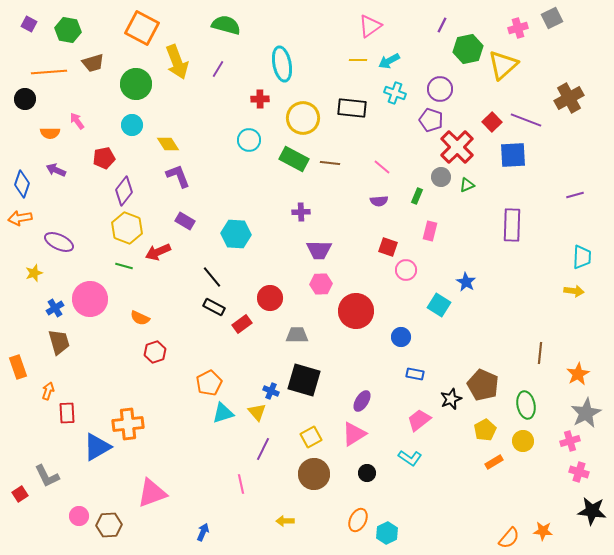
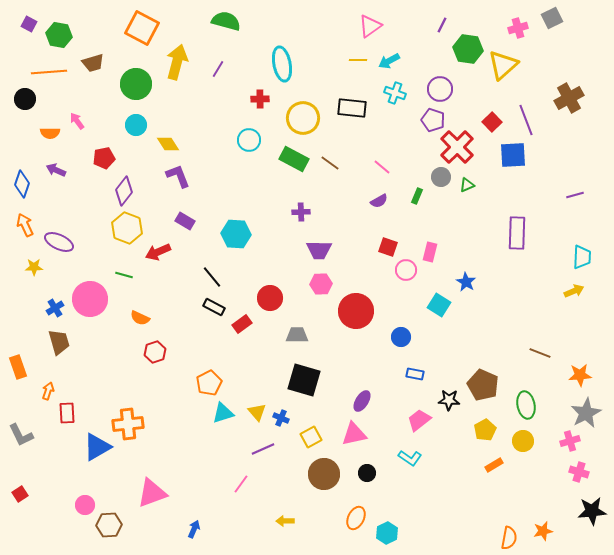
green semicircle at (226, 25): moved 4 px up
green hexagon at (68, 30): moved 9 px left, 5 px down
green hexagon at (468, 49): rotated 20 degrees clockwise
yellow arrow at (177, 62): rotated 144 degrees counterclockwise
purple pentagon at (431, 120): moved 2 px right
purple line at (526, 120): rotated 48 degrees clockwise
cyan circle at (132, 125): moved 4 px right
brown line at (330, 163): rotated 30 degrees clockwise
purple semicircle at (379, 201): rotated 24 degrees counterclockwise
orange arrow at (20, 218): moved 5 px right, 7 px down; rotated 75 degrees clockwise
purple rectangle at (512, 225): moved 5 px right, 8 px down
pink rectangle at (430, 231): moved 21 px down
green line at (124, 266): moved 9 px down
yellow star at (34, 273): moved 6 px up; rotated 18 degrees clockwise
yellow arrow at (574, 291): rotated 30 degrees counterclockwise
brown line at (540, 353): rotated 75 degrees counterclockwise
orange star at (578, 374): moved 2 px right, 1 px down; rotated 25 degrees clockwise
blue cross at (271, 391): moved 10 px right, 27 px down
black star at (451, 399): moved 2 px left, 1 px down; rotated 25 degrees clockwise
pink triangle at (354, 434): rotated 20 degrees clockwise
purple line at (263, 449): rotated 40 degrees clockwise
orange rectangle at (494, 462): moved 3 px down
brown circle at (314, 474): moved 10 px right
gray L-shape at (47, 476): moved 26 px left, 41 px up
pink line at (241, 484): rotated 48 degrees clockwise
black star at (592, 511): rotated 12 degrees counterclockwise
pink circle at (79, 516): moved 6 px right, 11 px up
orange ellipse at (358, 520): moved 2 px left, 2 px up
orange star at (543, 531): rotated 18 degrees counterclockwise
blue arrow at (203, 532): moved 9 px left, 3 px up
orange semicircle at (509, 538): rotated 30 degrees counterclockwise
